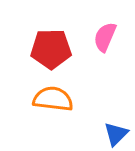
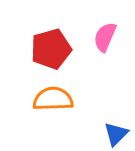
red pentagon: rotated 15 degrees counterclockwise
orange semicircle: rotated 9 degrees counterclockwise
